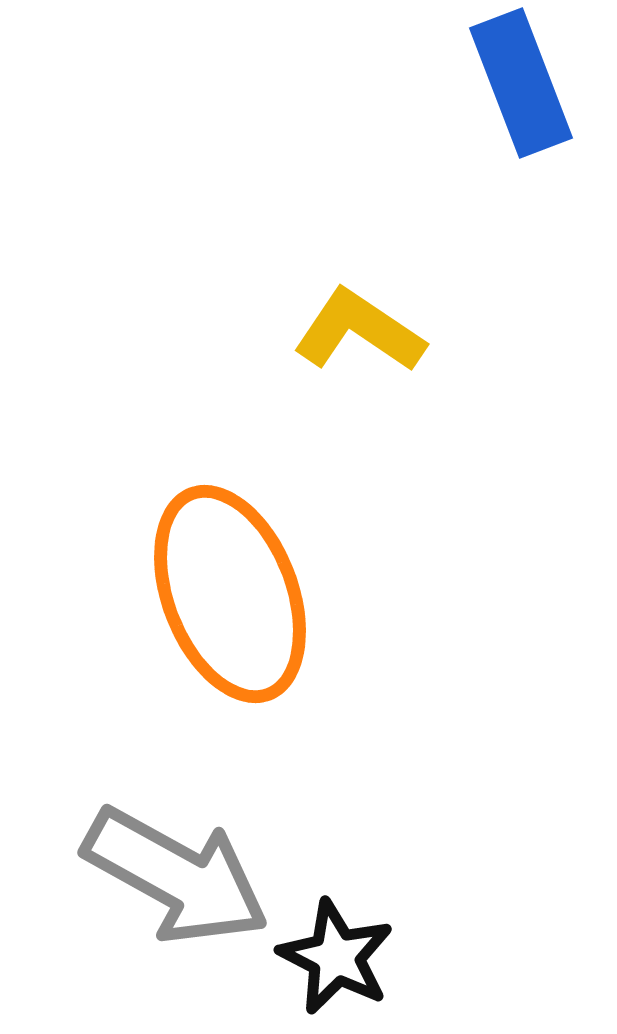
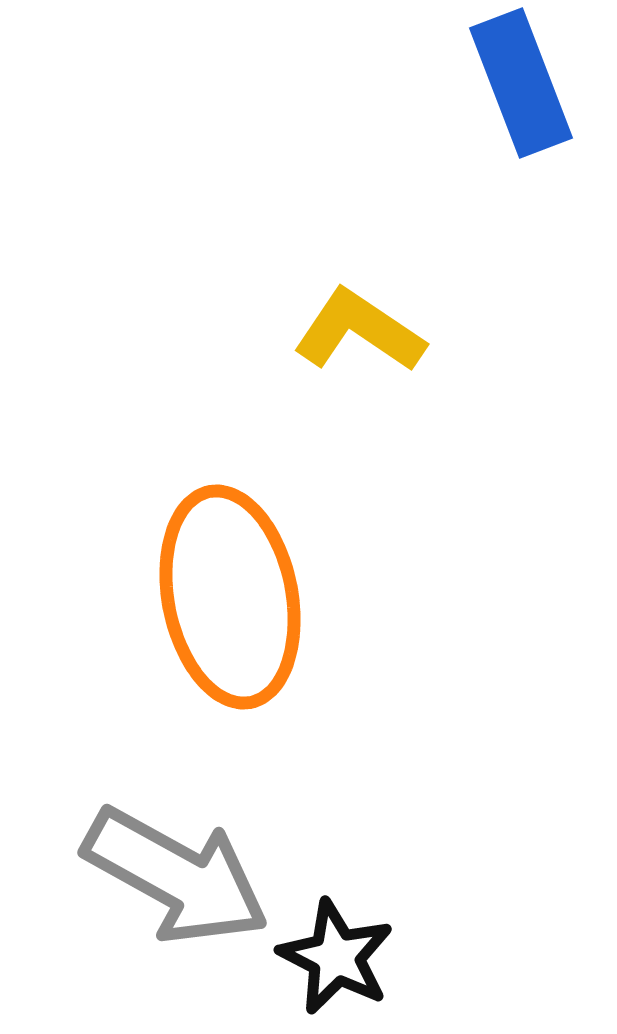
orange ellipse: moved 3 px down; rotated 10 degrees clockwise
